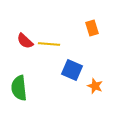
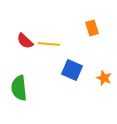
orange star: moved 9 px right, 8 px up
